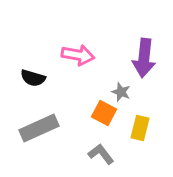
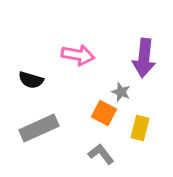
black semicircle: moved 2 px left, 2 px down
